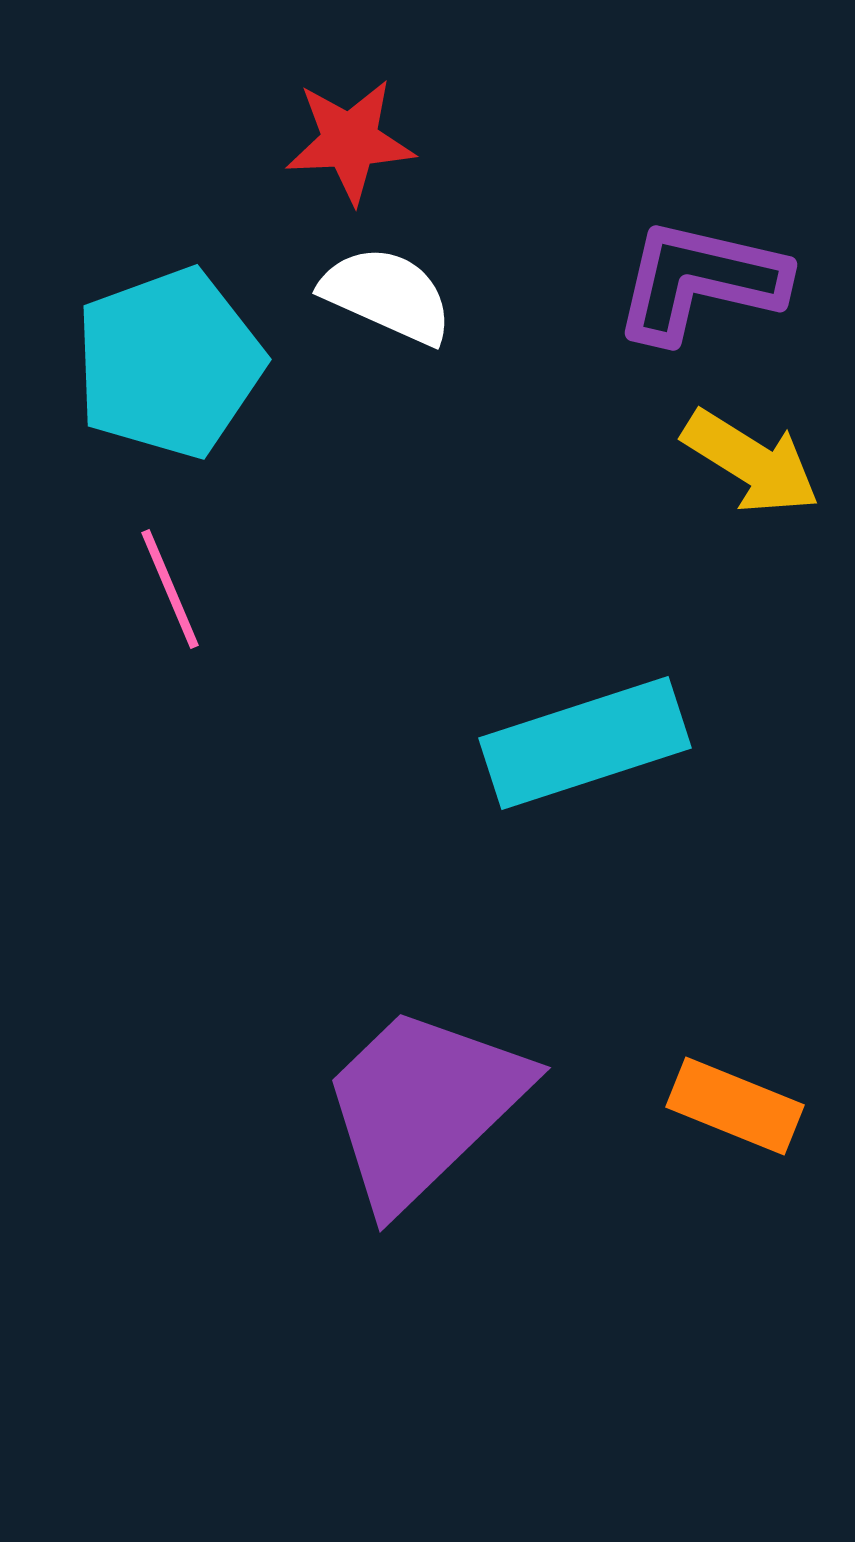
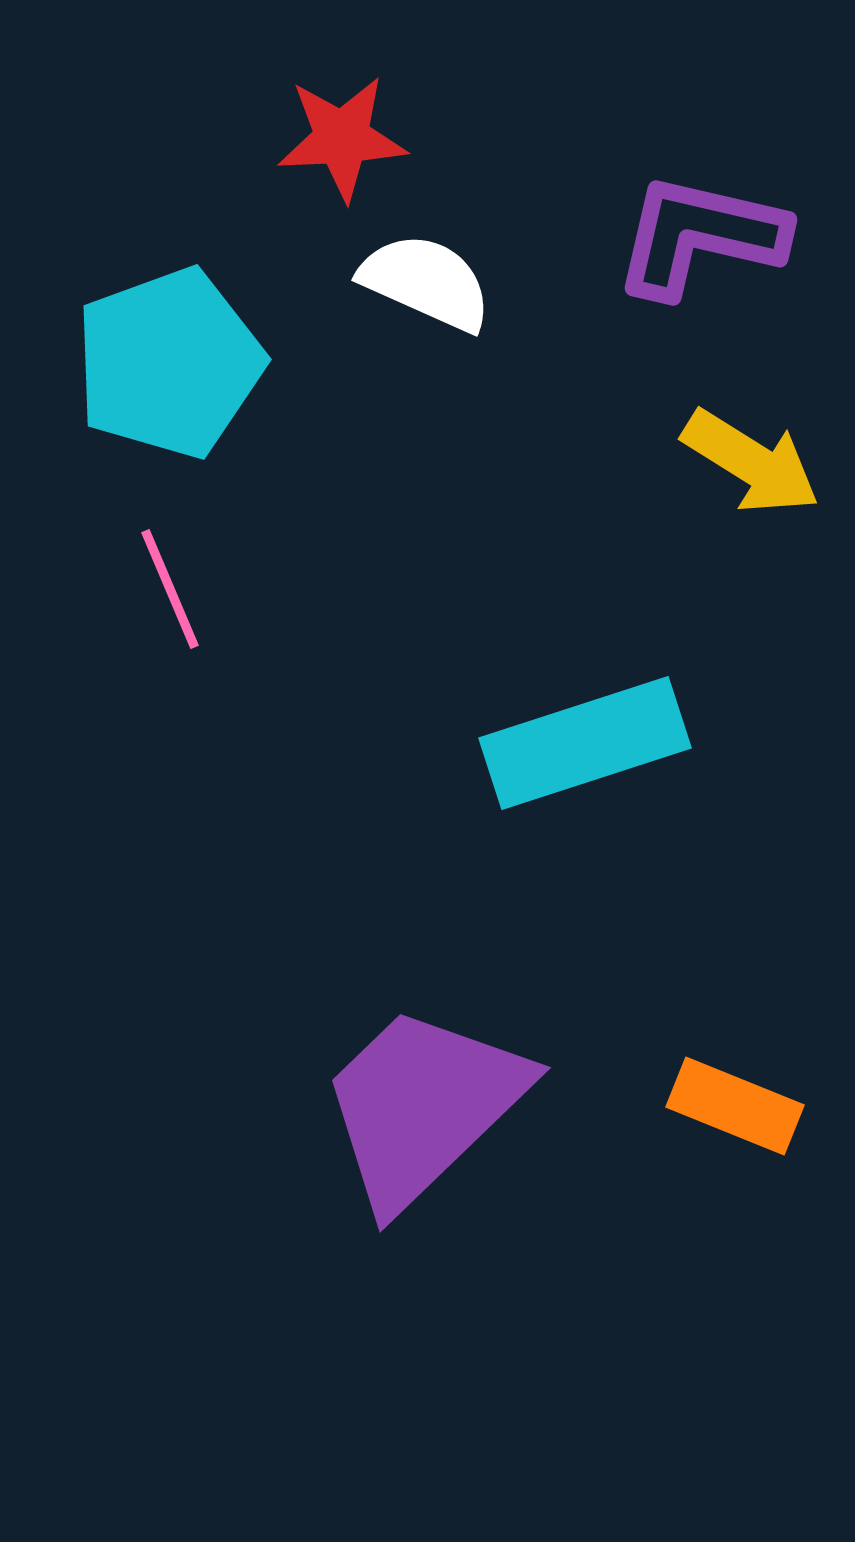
red star: moved 8 px left, 3 px up
purple L-shape: moved 45 px up
white semicircle: moved 39 px right, 13 px up
